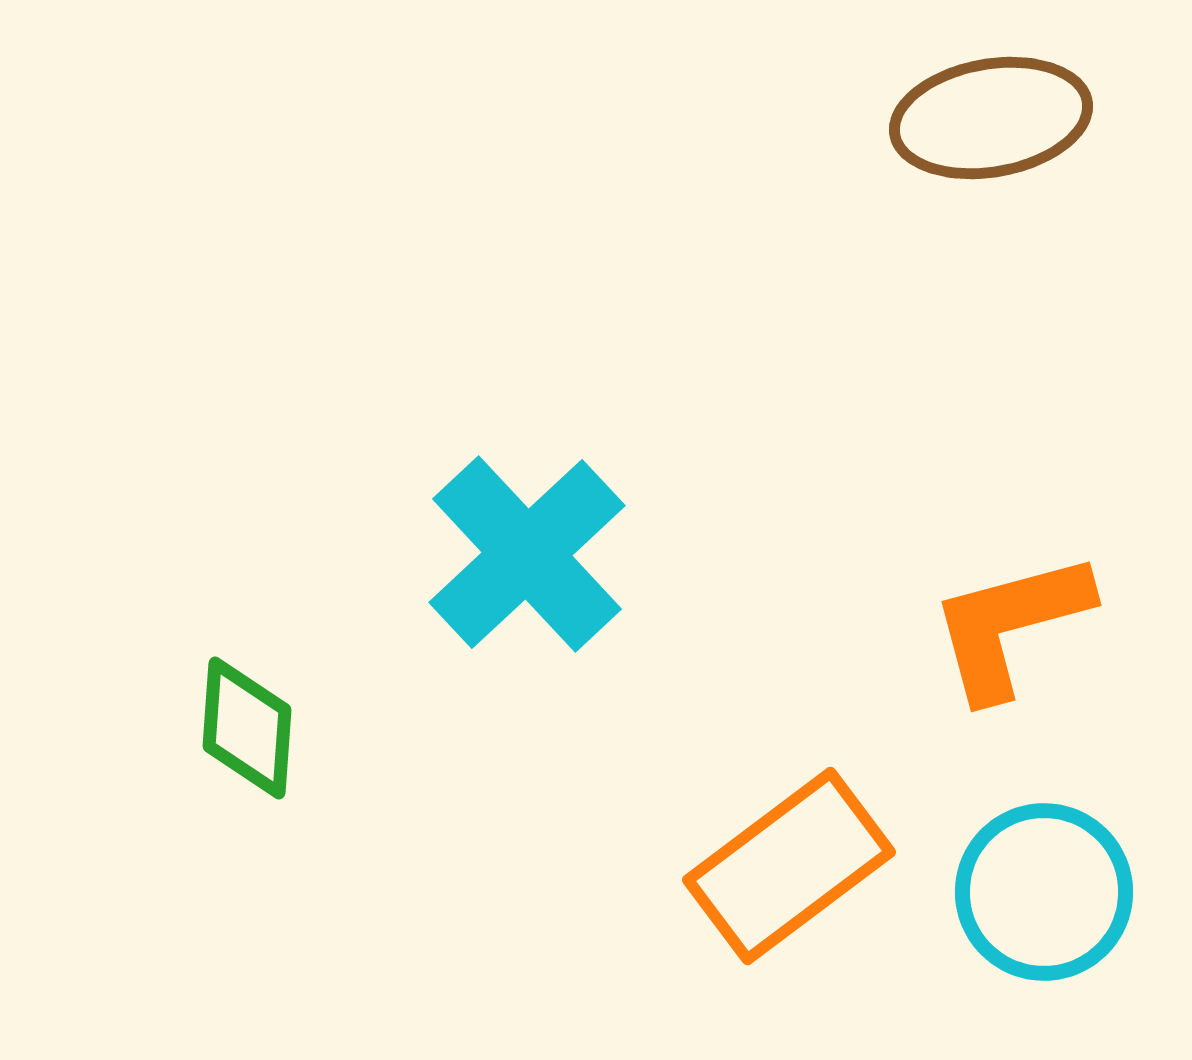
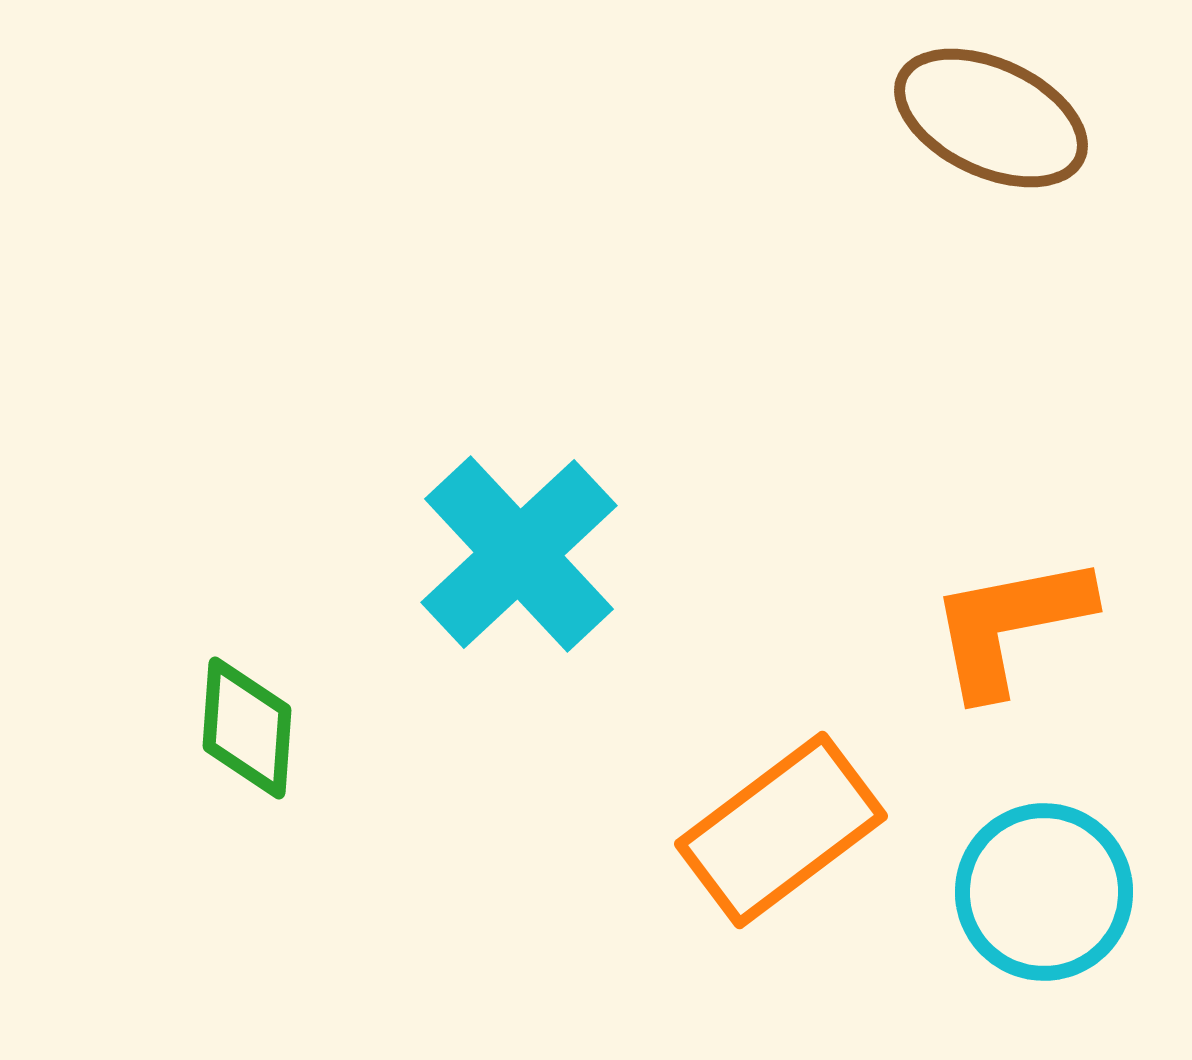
brown ellipse: rotated 35 degrees clockwise
cyan cross: moved 8 px left
orange L-shape: rotated 4 degrees clockwise
orange rectangle: moved 8 px left, 36 px up
